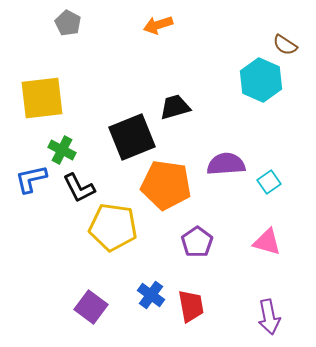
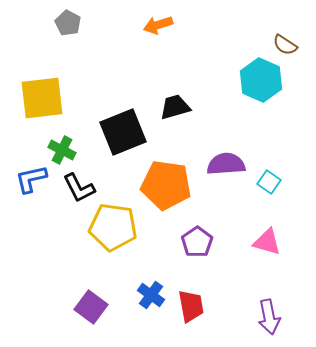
black square: moved 9 px left, 5 px up
cyan square: rotated 20 degrees counterclockwise
